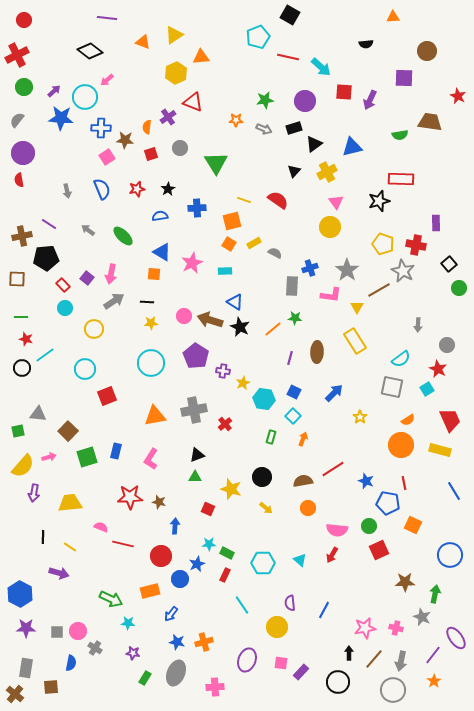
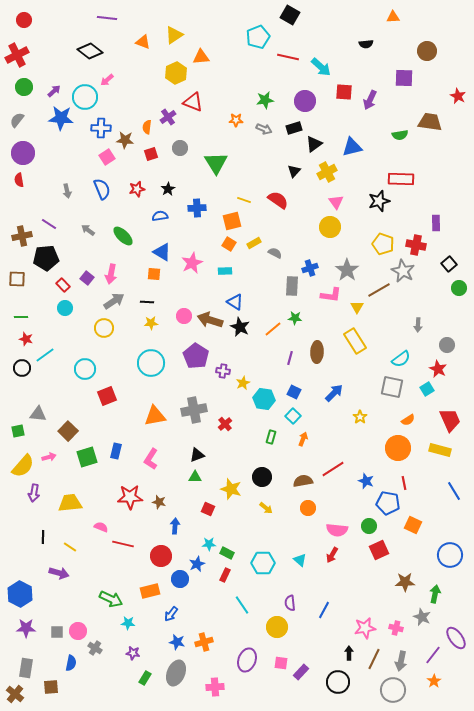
yellow circle at (94, 329): moved 10 px right, 1 px up
orange circle at (401, 445): moved 3 px left, 3 px down
brown line at (374, 659): rotated 15 degrees counterclockwise
